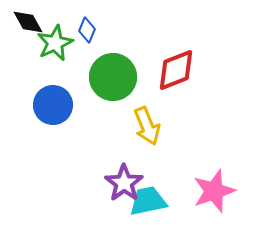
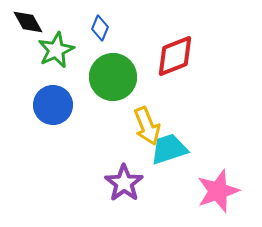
blue diamond: moved 13 px right, 2 px up
green star: moved 1 px right, 7 px down
red diamond: moved 1 px left, 14 px up
pink star: moved 4 px right
cyan trapezoid: moved 21 px right, 52 px up; rotated 6 degrees counterclockwise
